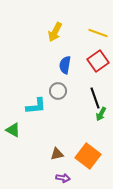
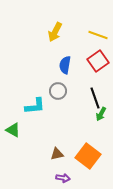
yellow line: moved 2 px down
cyan L-shape: moved 1 px left
